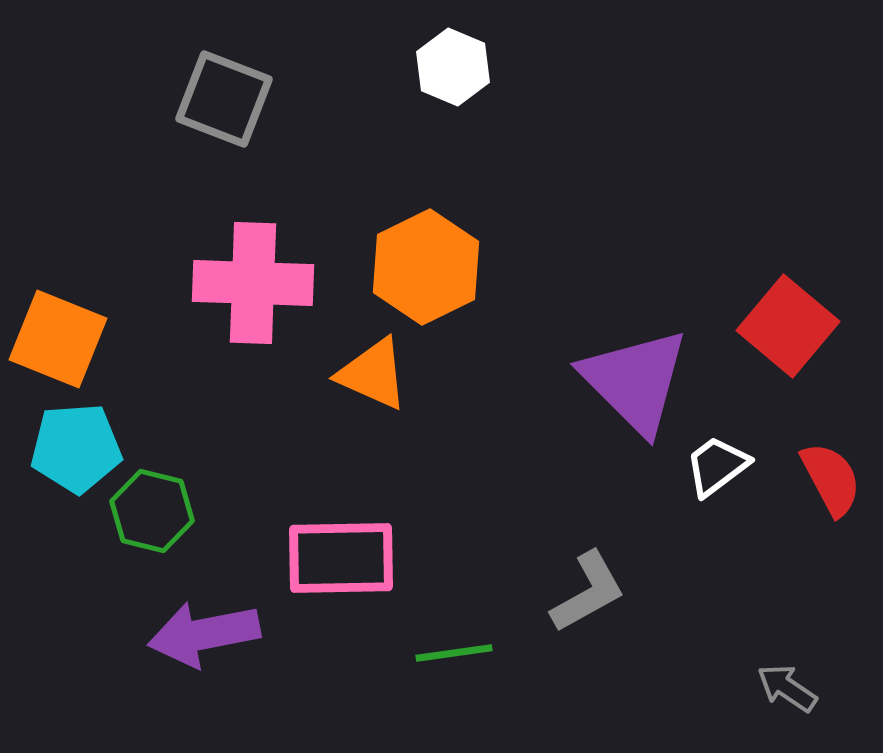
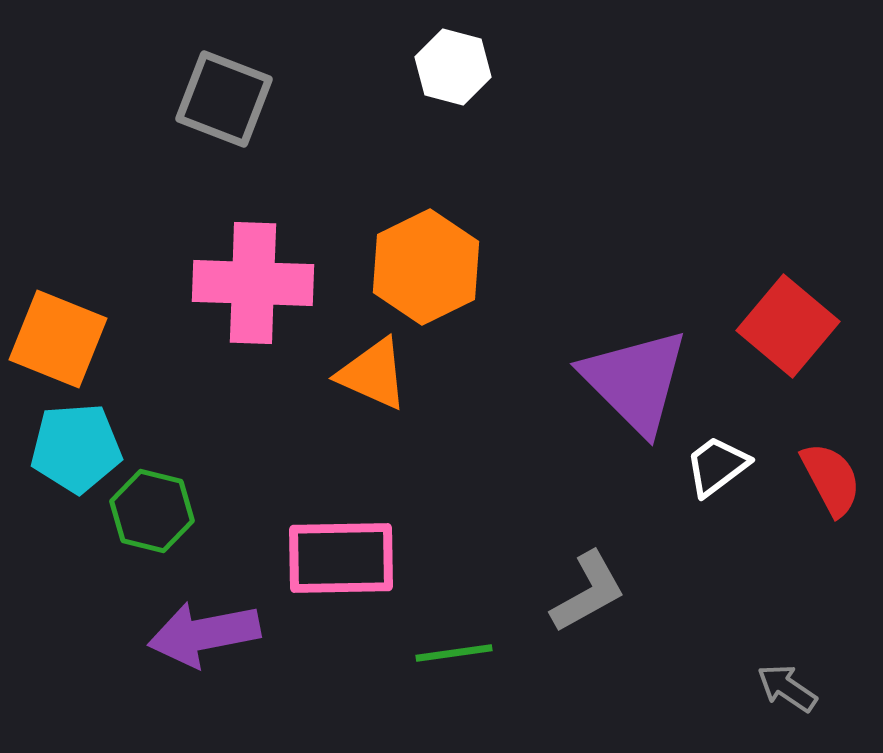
white hexagon: rotated 8 degrees counterclockwise
